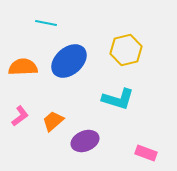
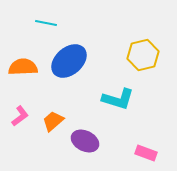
yellow hexagon: moved 17 px right, 5 px down
purple ellipse: rotated 48 degrees clockwise
